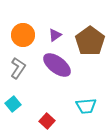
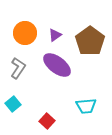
orange circle: moved 2 px right, 2 px up
